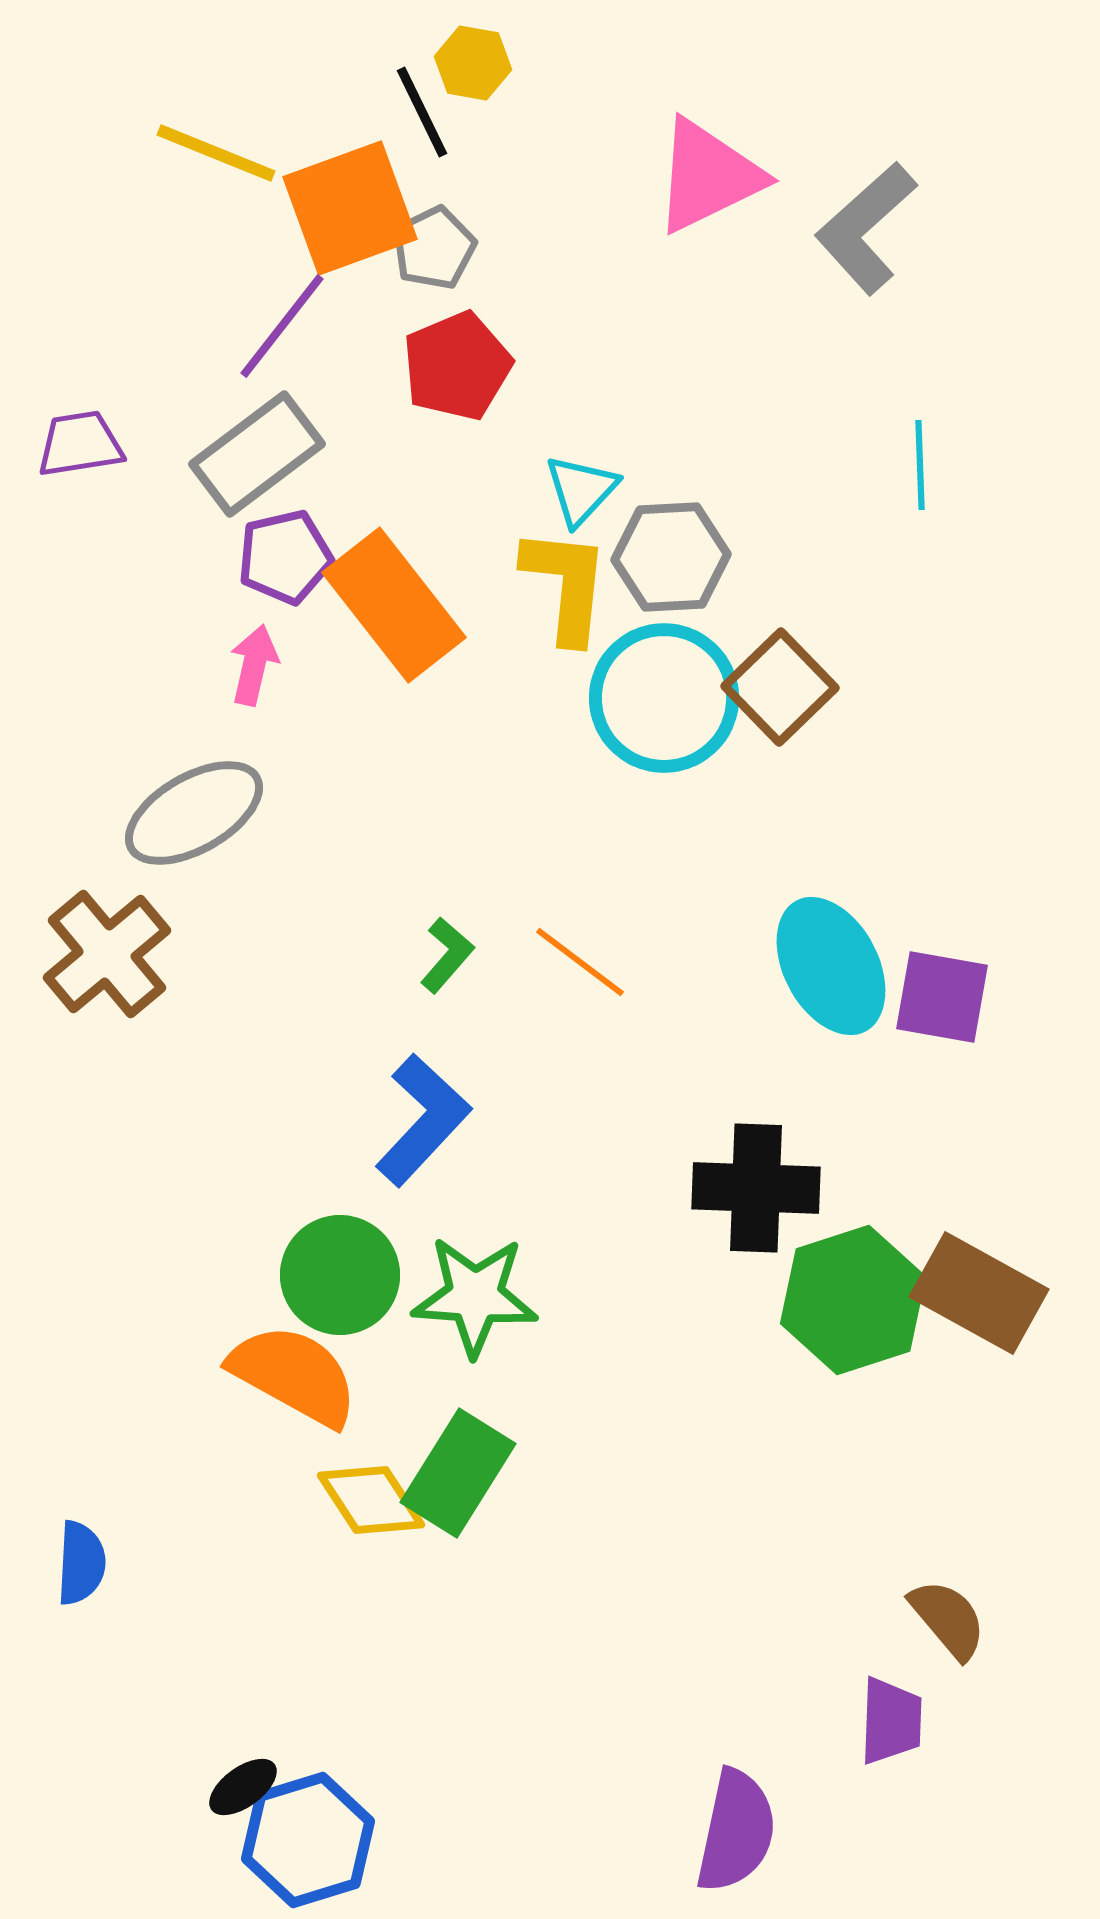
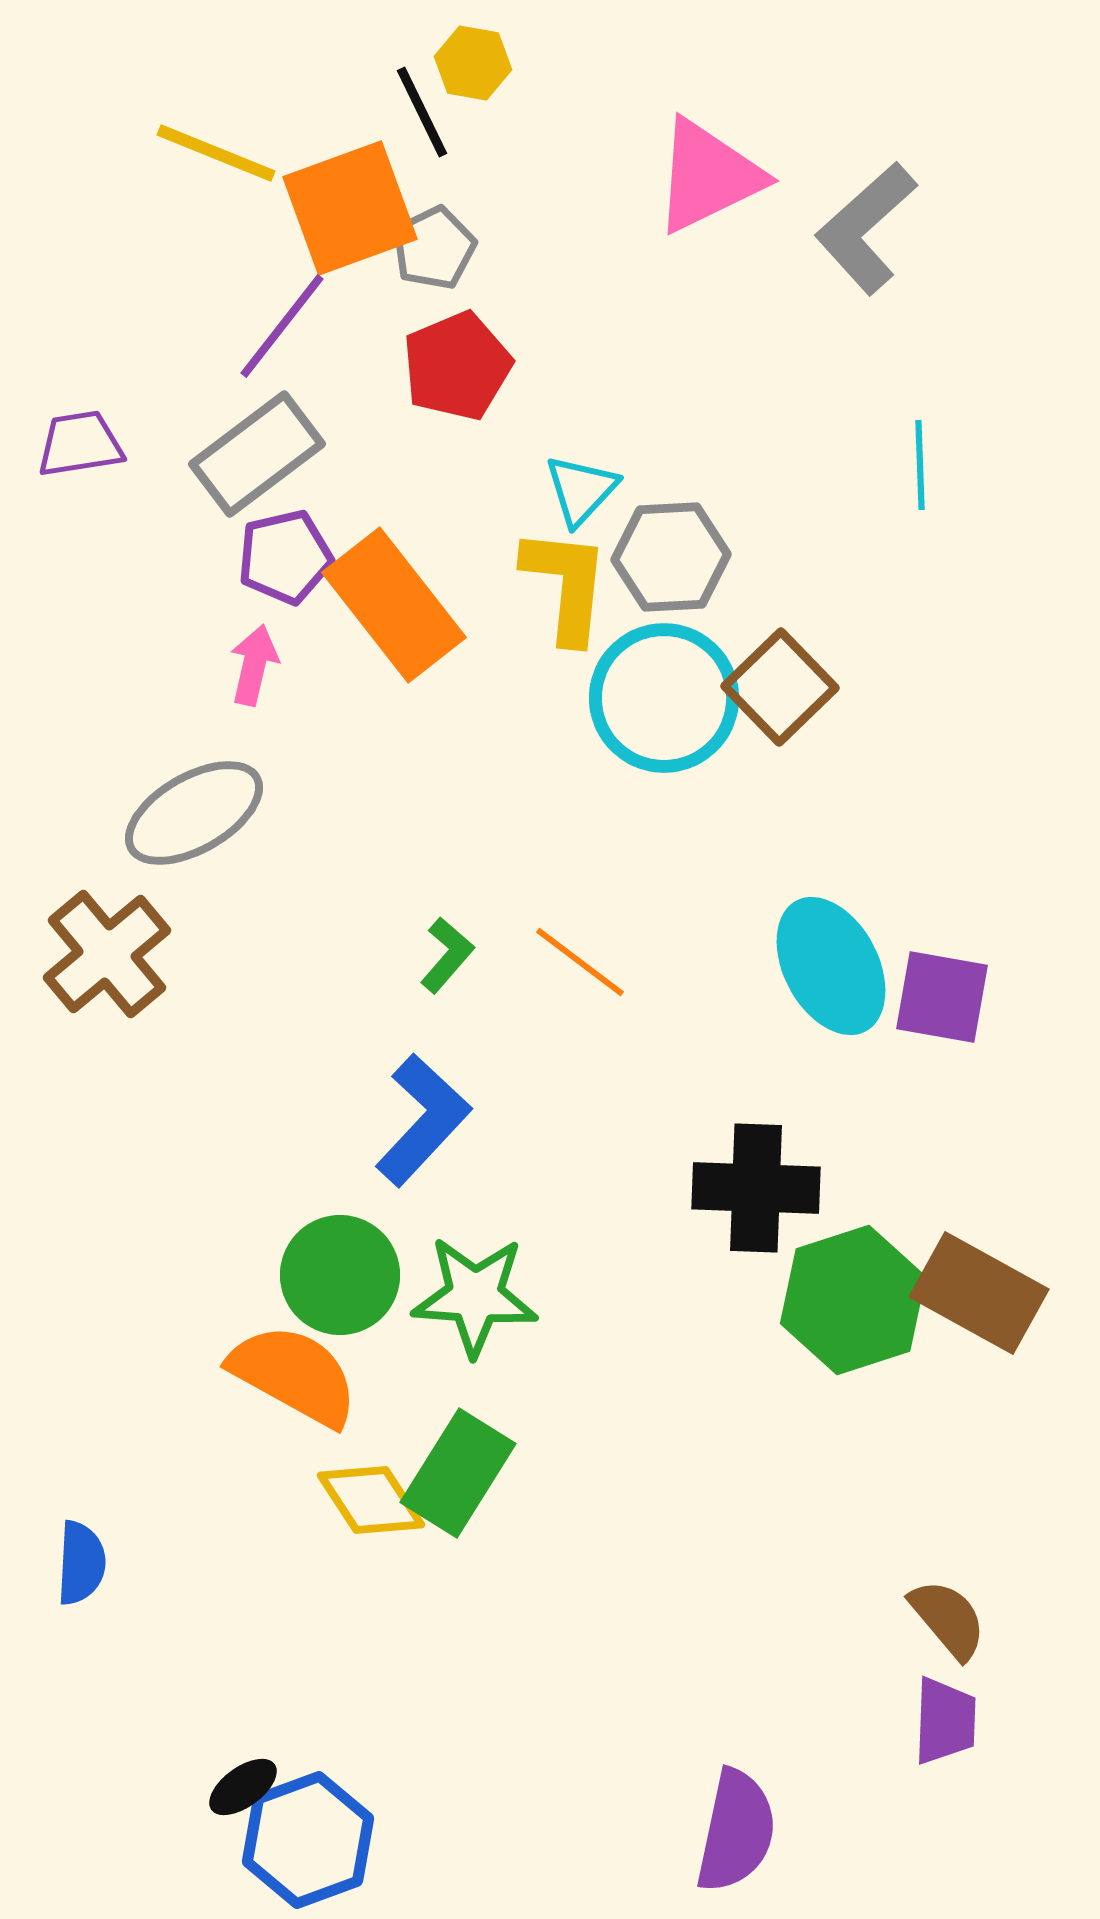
purple trapezoid at (891, 1721): moved 54 px right
blue hexagon at (308, 1840): rotated 3 degrees counterclockwise
